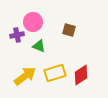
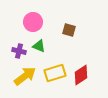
purple cross: moved 2 px right, 16 px down; rotated 24 degrees clockwise
